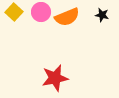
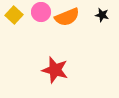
yellow square: moved 3 px down
red star: moved 8 px up; rotated 28 degrees clockwise
